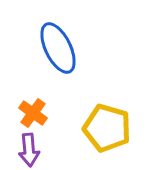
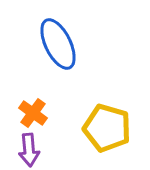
blue ellipse: moved 4 px up
